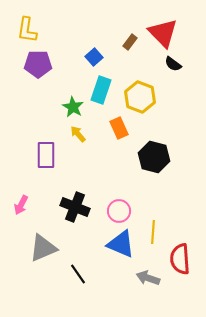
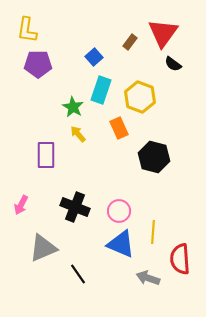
red triangle: rotated 20 degrees clockwise
